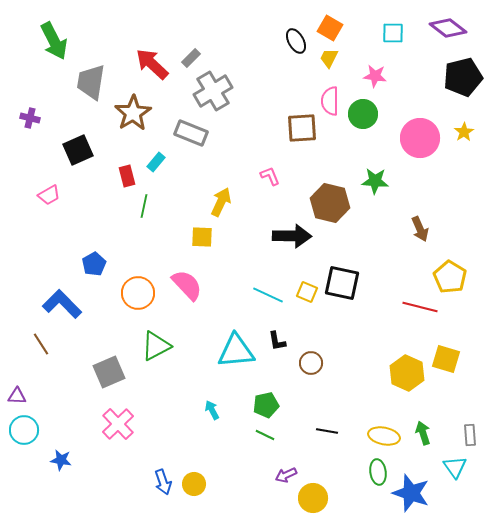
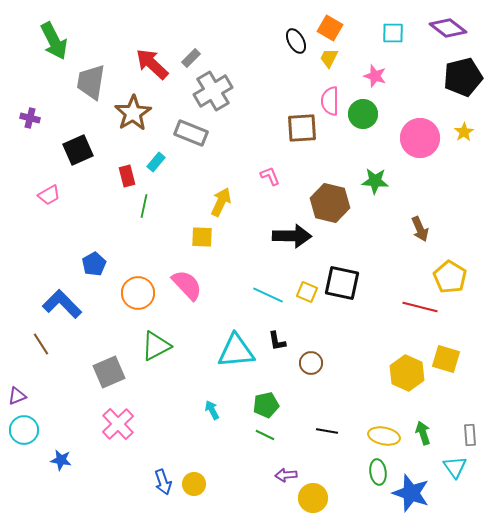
pink star at (375, 76): rotated 10 degrees clockwise
purple triangle at (17, 396): rotated 24 degrees counterclockwise
purple arrow at (286, 475): rotated 20 degrees clockwise
